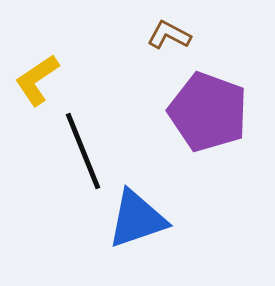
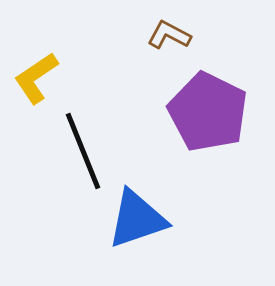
yellow L-shape: moved 1 px left, 2 px up
purple pentagon: rotated 6 degrees clockwise
